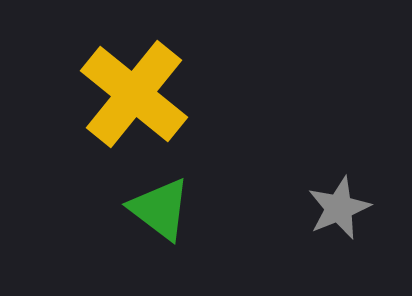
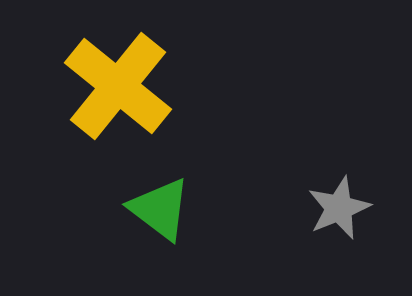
yellow cross: moved 16 px left, 8 px up
